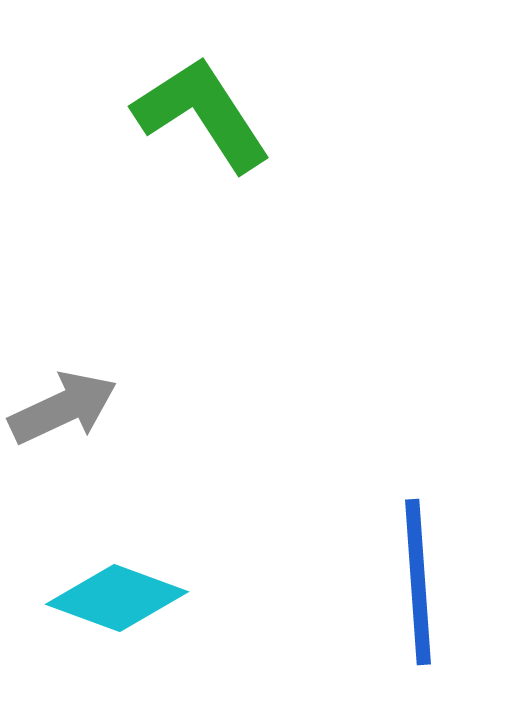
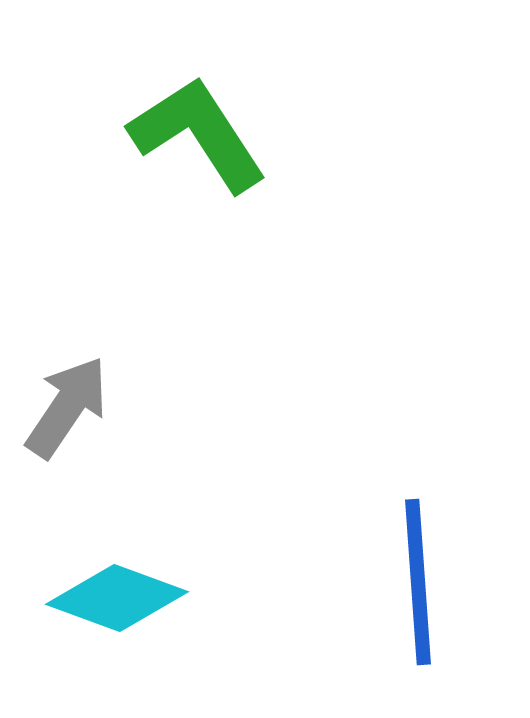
green L-shape: moved 4 px left, 20 px down
gray arrow: moved 4 px right, 1 px up; rotated 31 degrees counterclockwise
